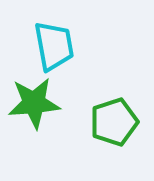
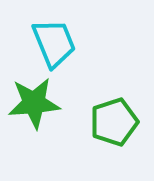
cyan trapezoid: moved 3 px up; rotated 12 degrees counterclockwise
